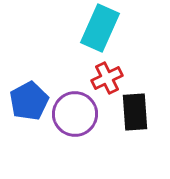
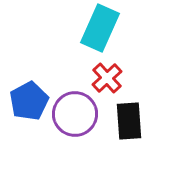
red cross: rotated 16 degrees counterclockwise
black rectangle: moved 6 px left, 9 px down
